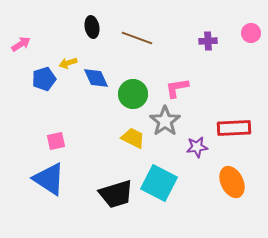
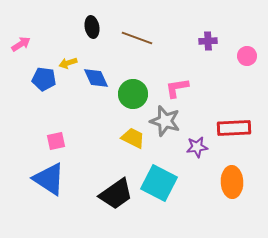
pink circle: moved 4 px left, 23 px down
blue pentagon: rotated 25 degrees clockwise
gray star: rotated 20 degrees counterclockwise
orange ellipse: rotated 24 degrees clockwise
black trapezoid: rotated 18 degrees counterclockwise
